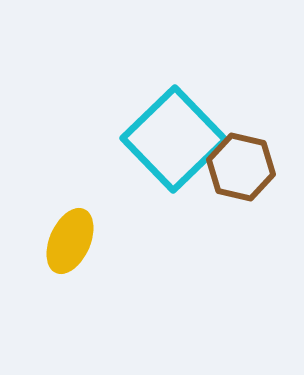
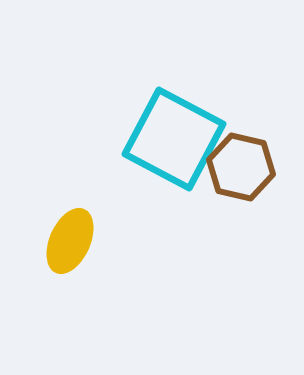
cyan square: rotated 18 degrees counterclockwise
